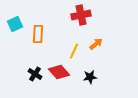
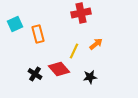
red cross: moved 2 px up
orange rectangle: rotated 18 degrees counterclockwise
red diamond: moved 3 px up
